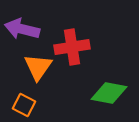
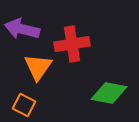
red cross: moved 3 px up
